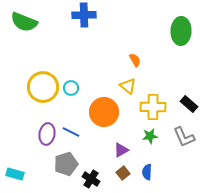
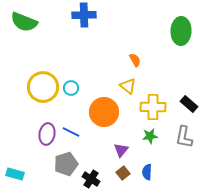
gray L-shape: rotated 35 degrees clockwise
purple triangle: rotated 21 degrees counterclockwise
